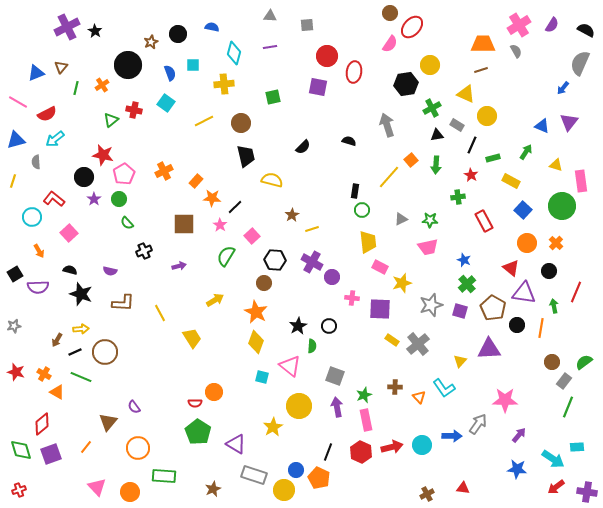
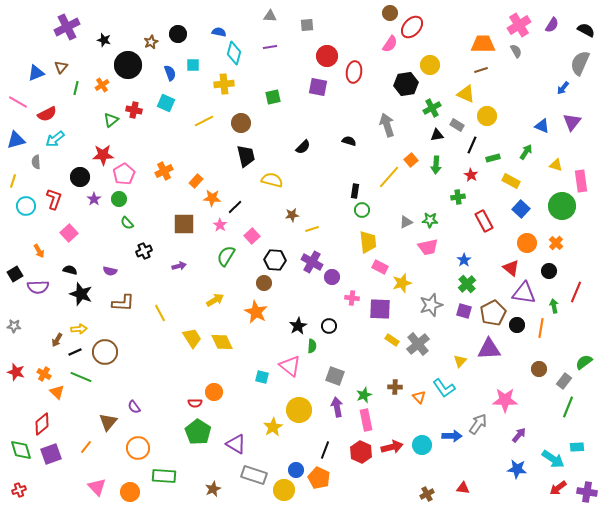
blue semicircle at (212, 27): moved 7 px right, 5 px down
black star at (95, 31): moved 9 px right, 9 px down; rotated 16 degrees counterclockwise
cyan square at (166, 103): rotated 12 degrees counterclockwise
purple triangle at (569, 122): moved 3 px right
red star at (103, 155): rotated 15 degrees counterclockwise
black circle at (84, 177): moved 4 px left
red L-shape at (54, 199): rotated 70 degrees clockwise
blue square at (523, 210): moved 2 px left, 1 px up
brown star at (292, 215): rotated 24 degrees clockwise
cyan circle at (32, 217): moved 6 px left, 11 px up
gray triangle at (401, 219): moved 5 px right, 3 px down
blue star at (464, 260): rotated 16 degrees clockwise
brown pentagon at (493, 308): moved 5 px down; rotated 15 degrees clockwise
purple square at (460, 311): moved 4 px right
gray star at (14, 326): rotated 16 degrees clockwise
yellow arrow at (81, 329): moved 2 px left
yellow diamond at (256, 342): moved 34 px left; rotated 45 degrees counterclockwise
brown circle at (552, 362): moved 13 px left, 7 px down
orange triangle at (57, 392): rotated 14 degrees clockwise
yellow circle at (299, 406): moved 4 px down
black line at (328, 452): moved 3 px left, 2 px up
red arrow at (556, 487): moved 2 px right, 1 px down
